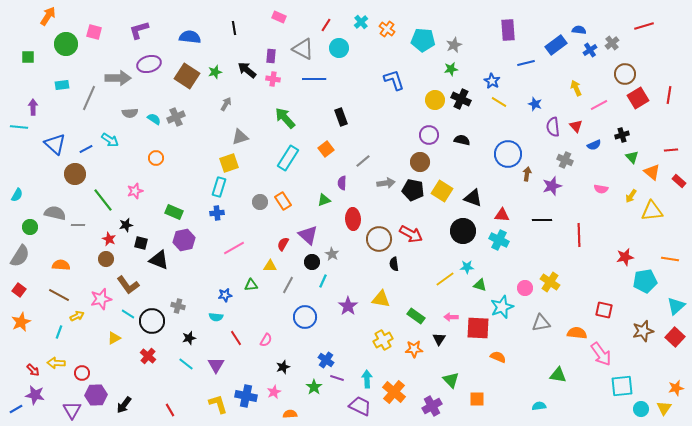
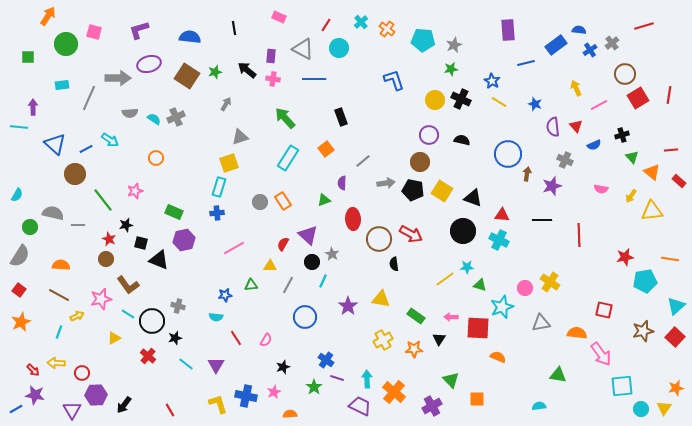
gray semicircle at (55, 213): moved 2 px left
black star at (189, 338): moved 14 px left
